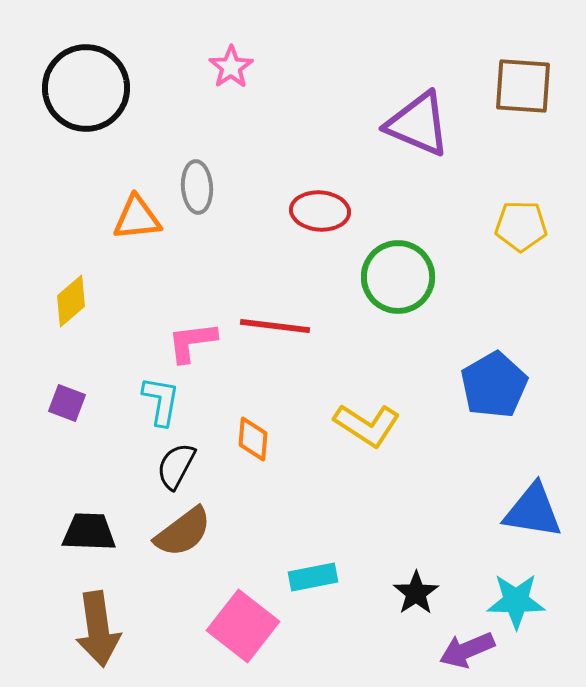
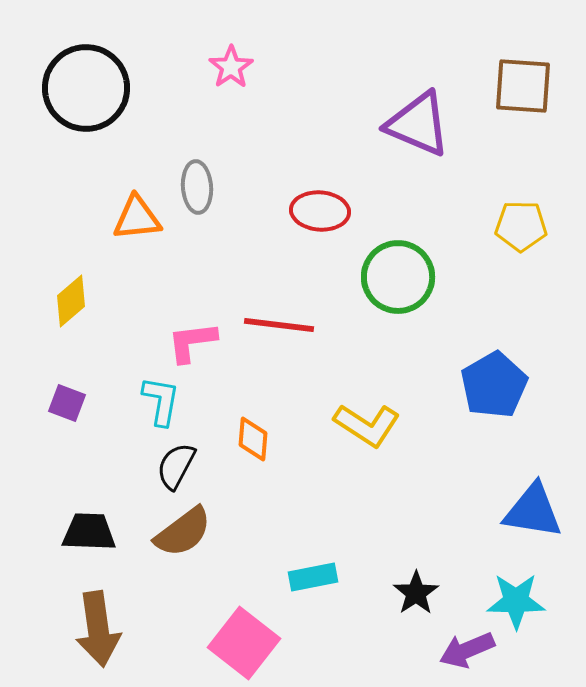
red line: moved 4 px right, 1 px up
pink square: moved 1 px right, 17 px down
